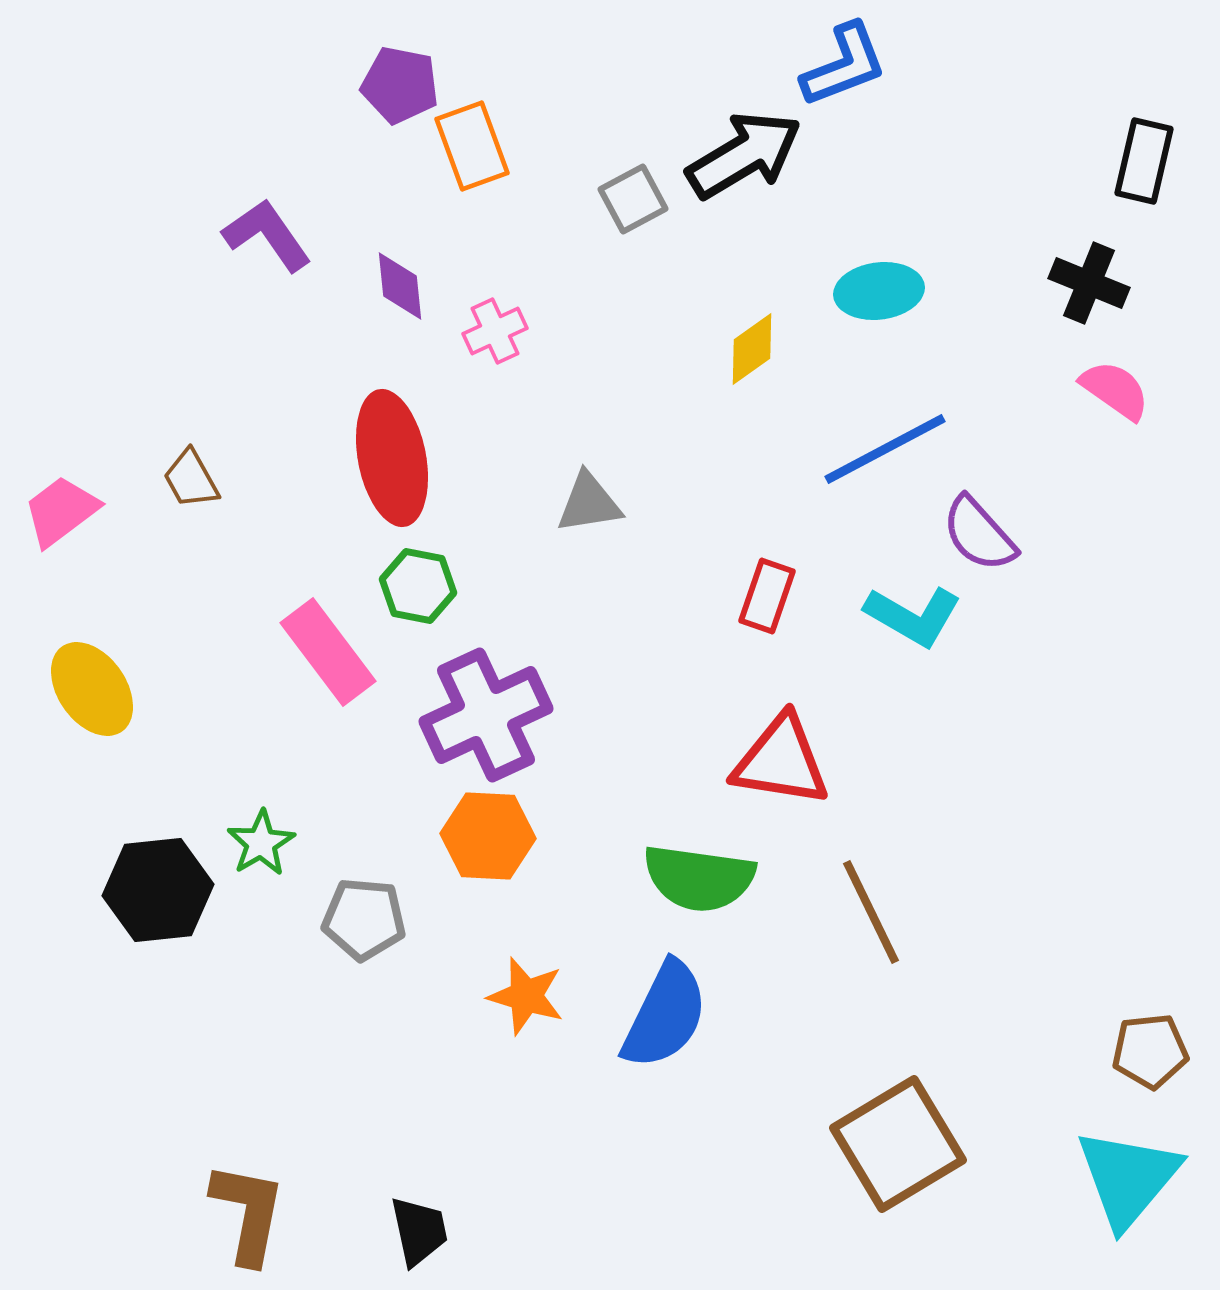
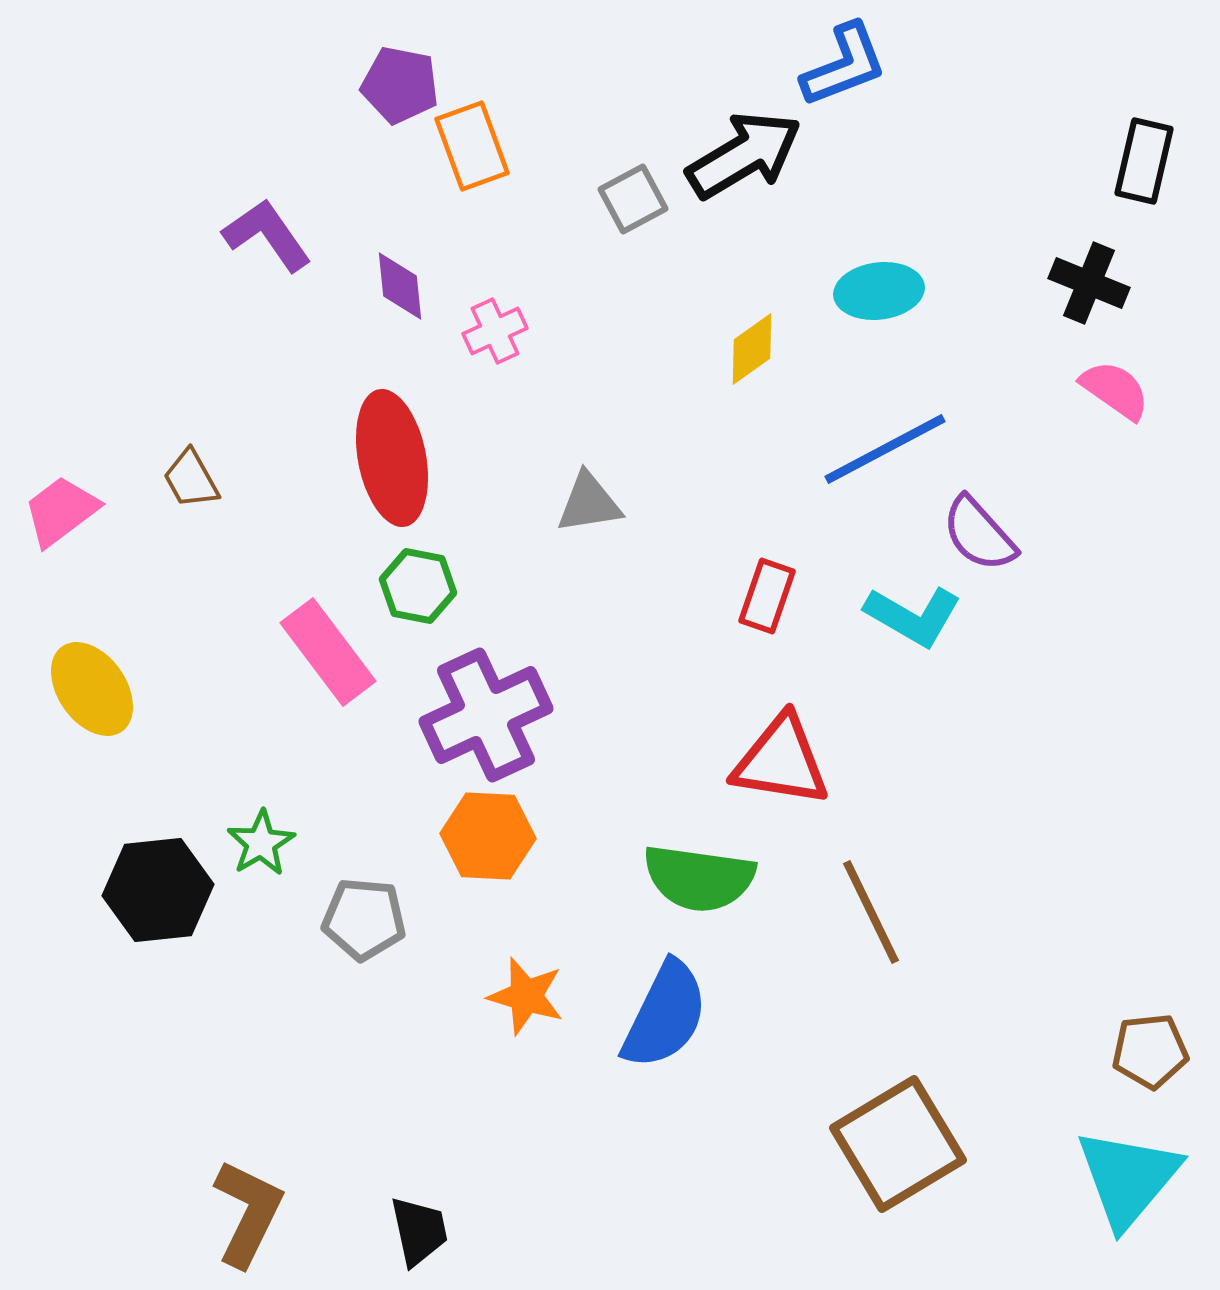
brown L-shape: rotated 15 degrees clockwise
